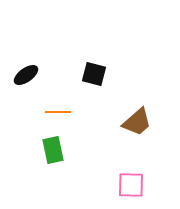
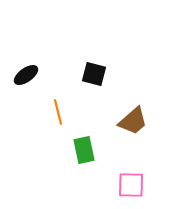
orange line: rotated 75 degrees clockwise
brown trapezoid: moved 4 px left, 1 px up
green rectangle: moved 31 px right
